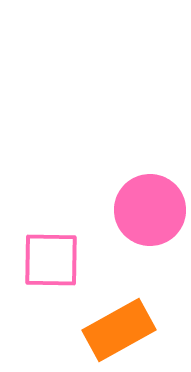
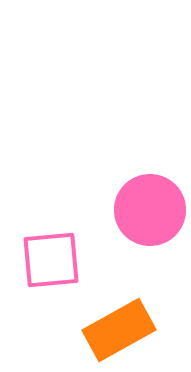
pink square: rotated 6 degrees counterclockwise
